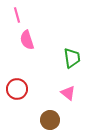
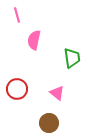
pink semicircle: moved 7 px right; rotated 30 degrees clockwise
pink triangle: moved 11 px left
brown circle: moved 1 px left, 3 px down
